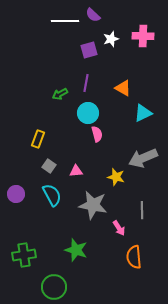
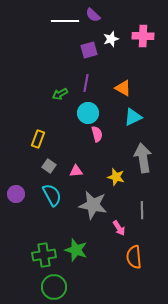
cyan triangle: moved 10 px left, 4 px down
gray arrow: rotated 104 degrees clockwise
green cross: moved 20 px right
